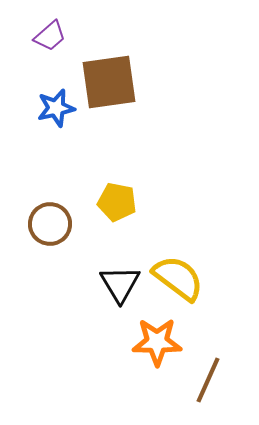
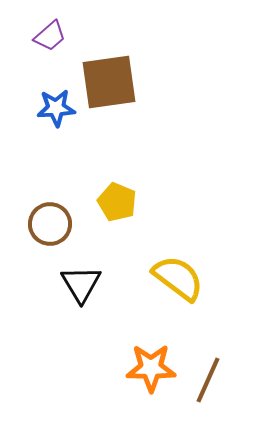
blue star: rotated 9 degrees clockwise
yellow pentagon: rotated 12 degrees clockwise
black triangle: moved 39 px left
orange star: moved 6 px left, 26 px down
